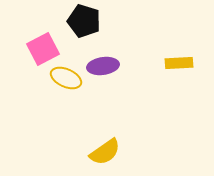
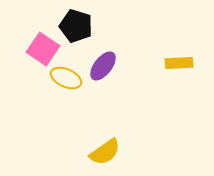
black pentagon: moved 8 px left, 5 px down
pink square: rotated 28 degrees counterclockwise
purple ellipse: rotated 44 degrees counterclockwise
